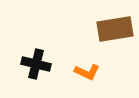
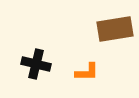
orange L-shape: rotated 25 degrees counterclockwise
